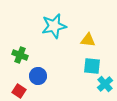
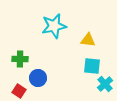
green cross: moved 4 px down; rotated 21 degrees counterclockwise
blue circle: moved 2 px down
